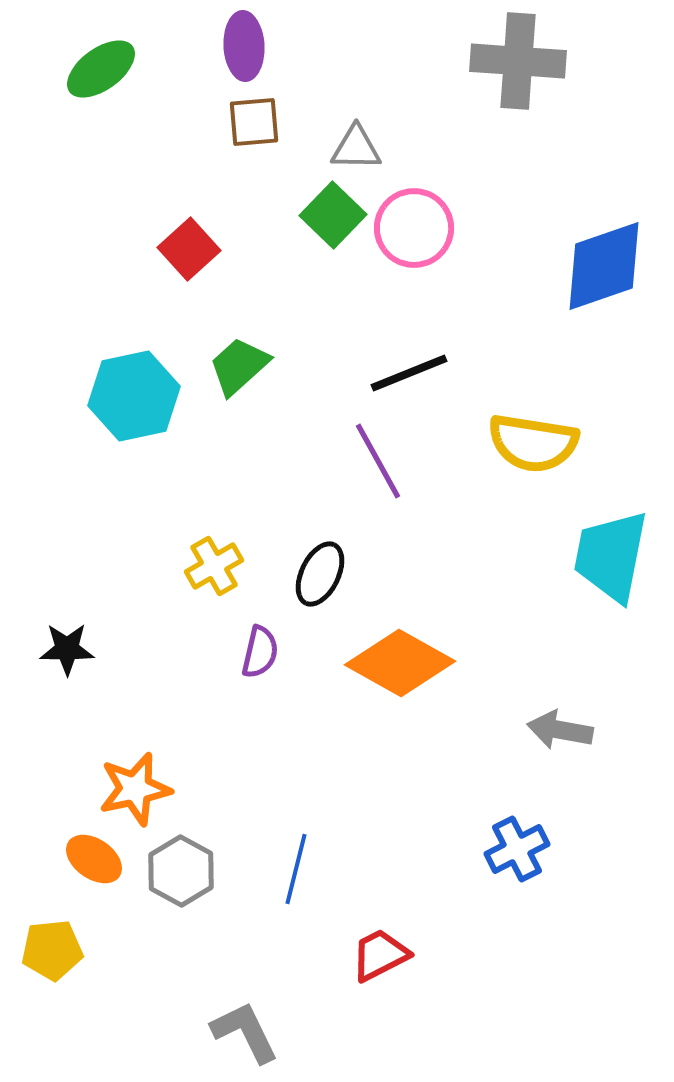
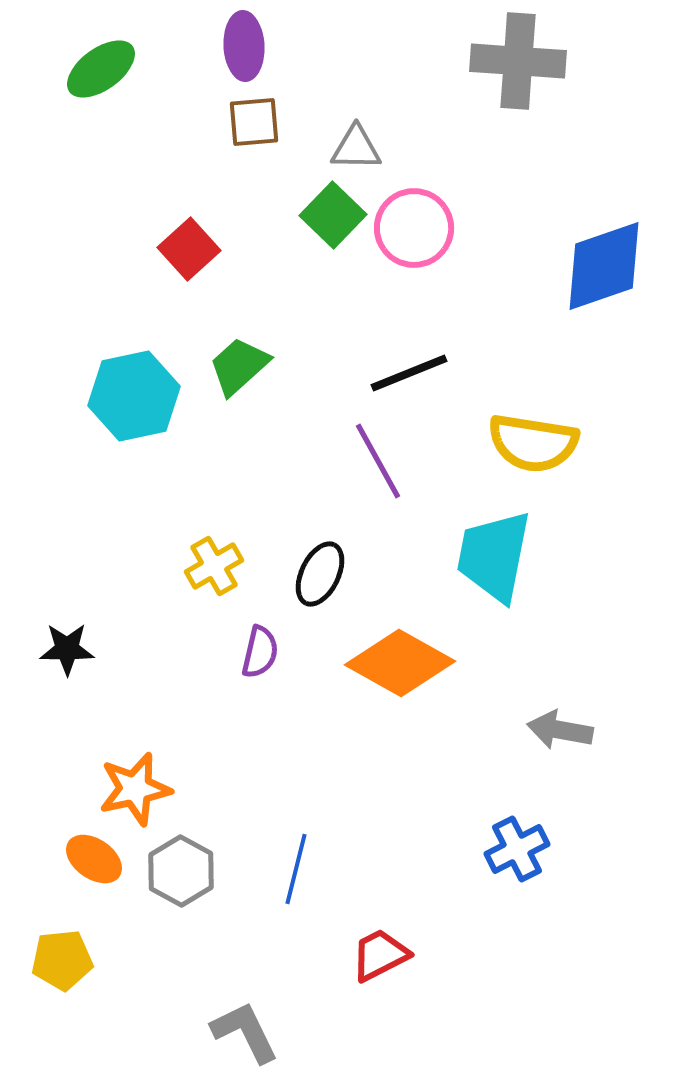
cyan trapezoid: moved 117 px left
yellow pentagon: moved 10 px right, 10 px down
